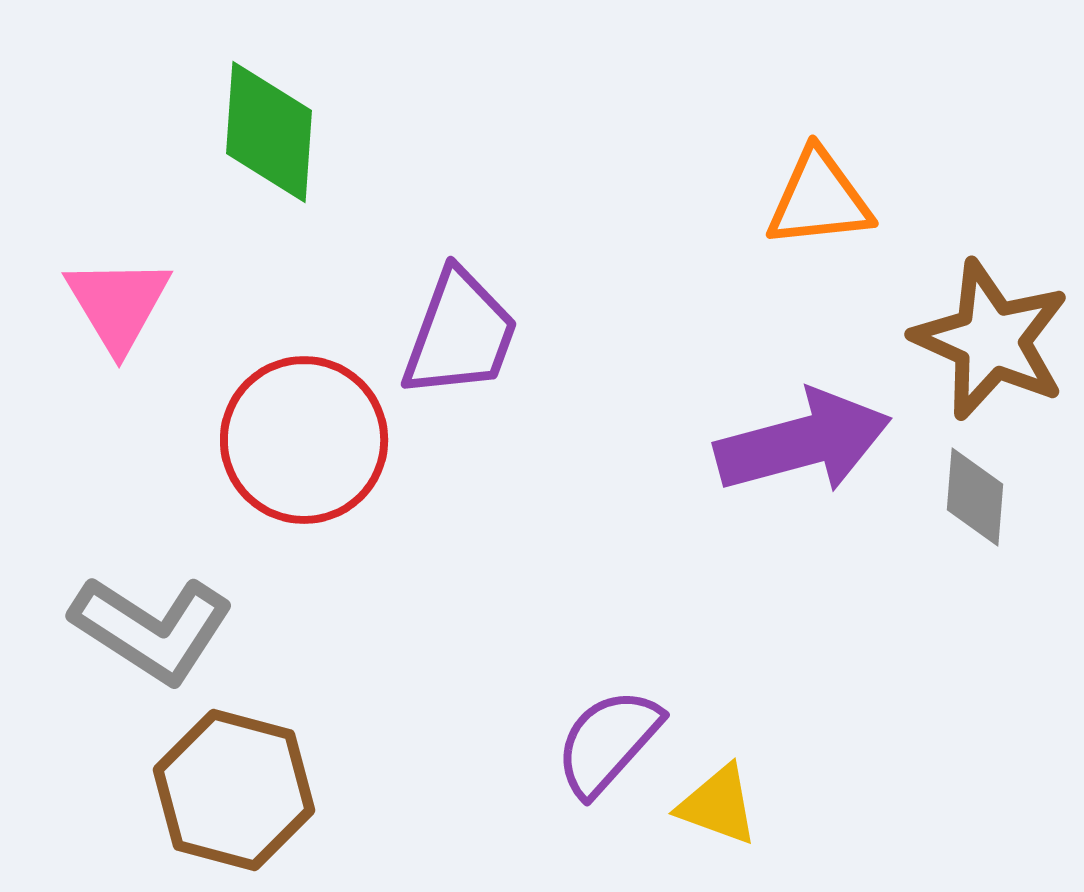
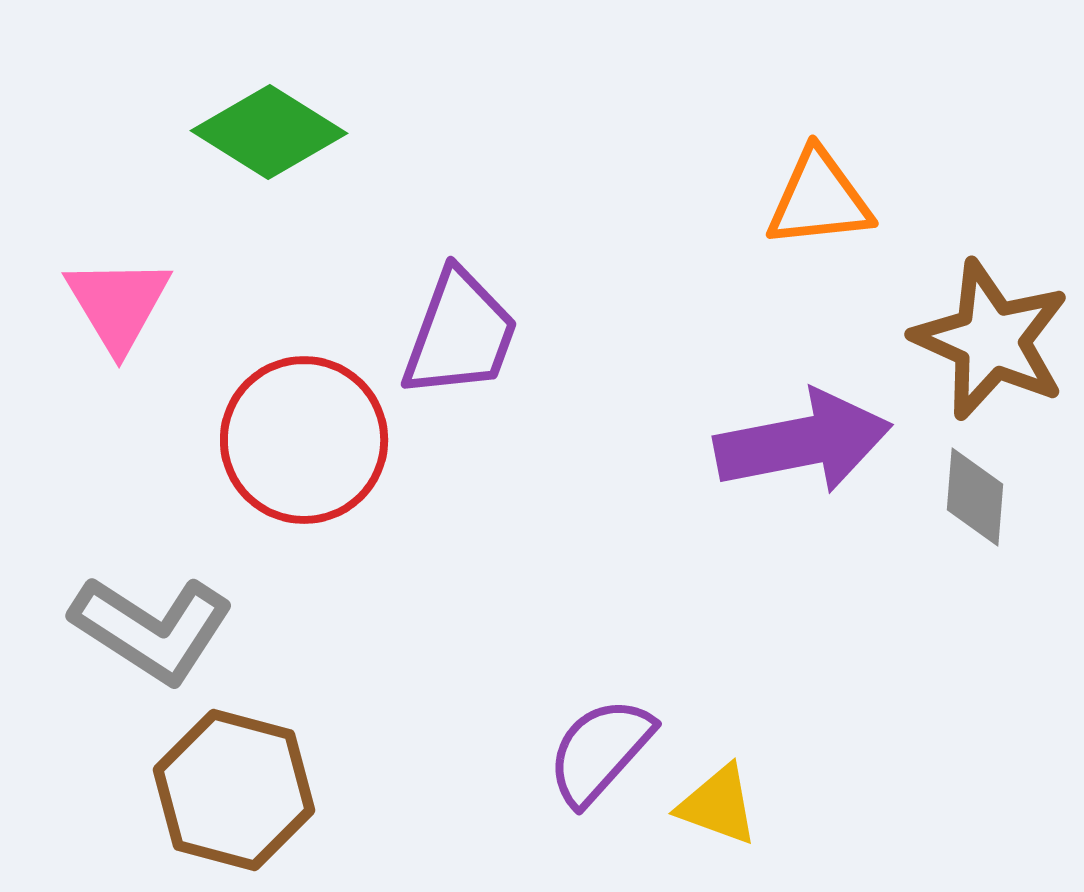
green diamond: rotated 62 degrees counterclockwise
purple arrow: rotated 4 degrees clockwise
purple semicircle: moved 8 px left, 9 px down
